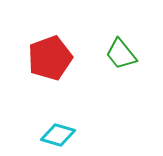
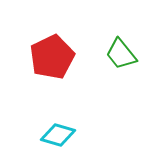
red pentagon: moved 2 px right, 1 px up; rotated 6 degrees counterclockwise
